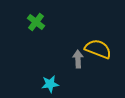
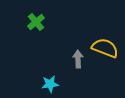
green cross: rotated 12 degrees clockwise
yellow semicircle: moved 7 px right, 1 px up
